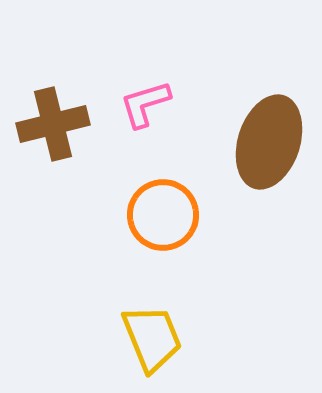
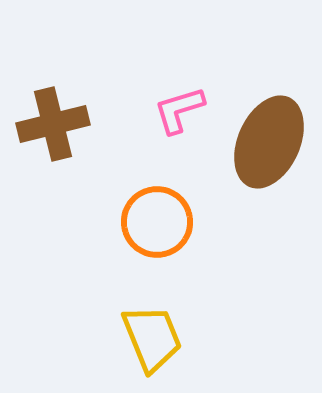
pink L-shape: moved 34 px right, 6 px down
brown ellipse: rotated 6 degrees clockwise
orange circle: moved 6 px left, 7 px down
